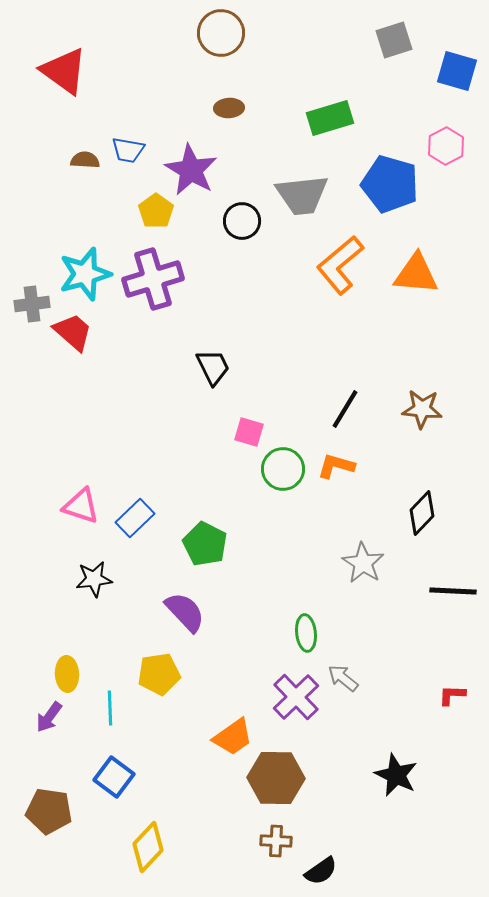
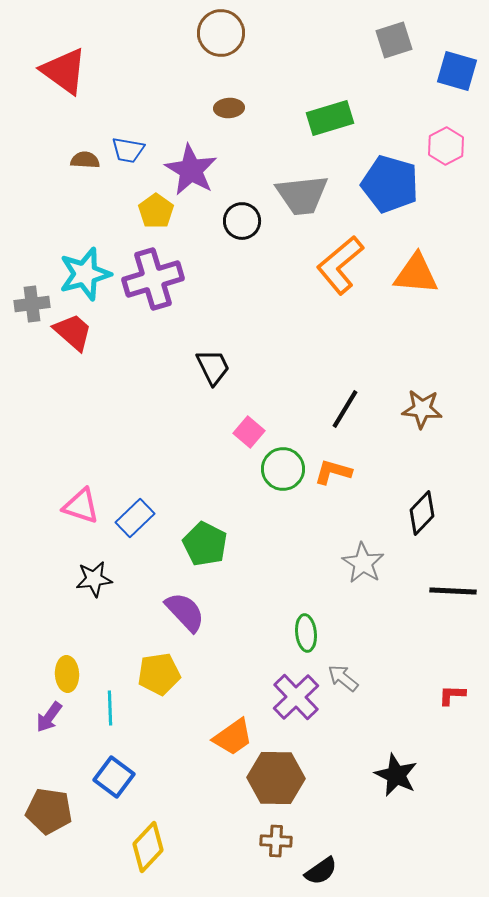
pink square at (249, 432): rotated 24 degrees clockwise
orange L-shape at (336, 466): moved 3 px left, 6 px down
